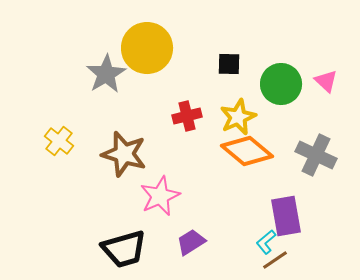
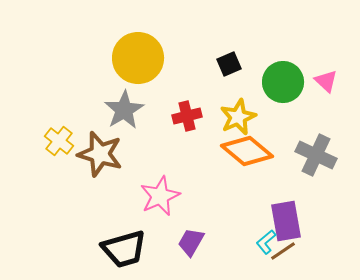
yellow circle: moved 9 px left, 10 px down
black square: rotated 25 degrees counterclockwise
gray star: moved 18 px right, 36 px down
green circle: moved 2 px right, 2 px up
brown star: moved 24 px left
purple rectangle: moved 5 px down
purple trapezoid: rotated 28 degrees counterclockwise
brown line: moved 8 px right, 9 px up
